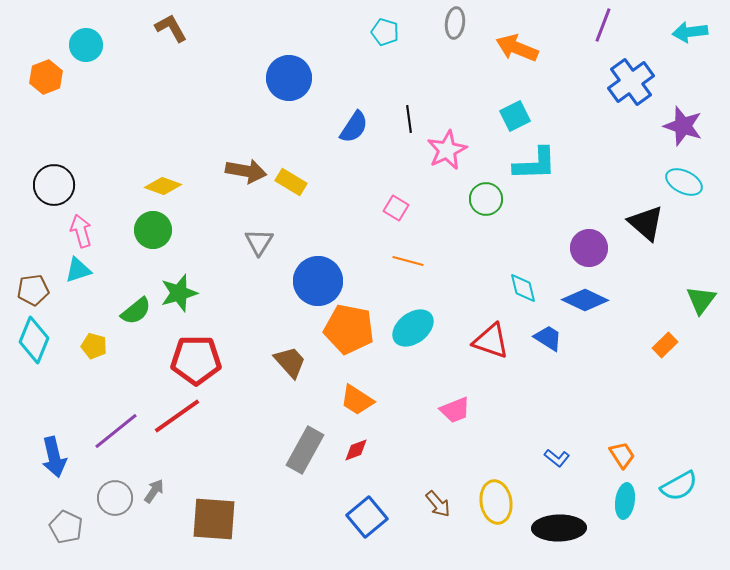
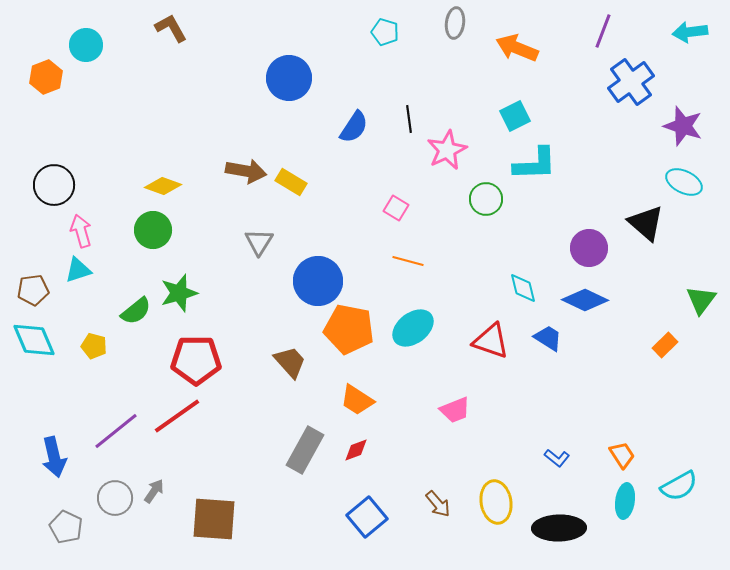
purple line at (603, 25): moved 6 px down
cyan diamond at (34, 340): rotated 45 degrees counterclockwise
